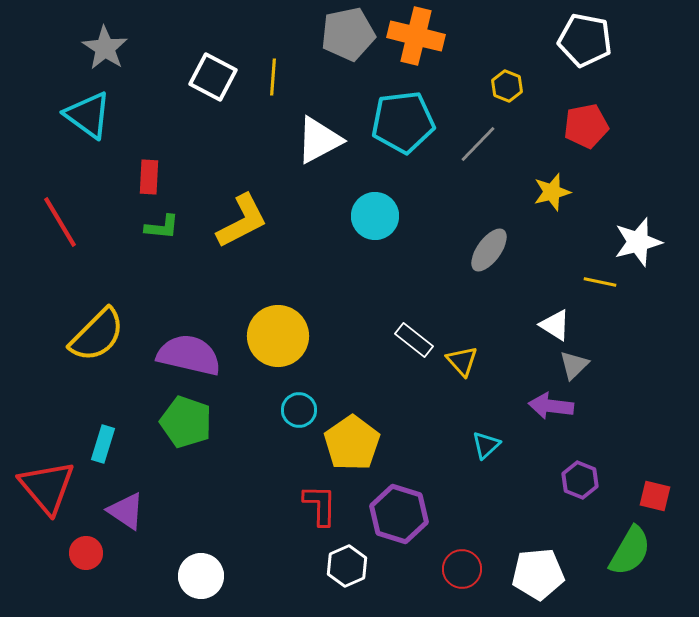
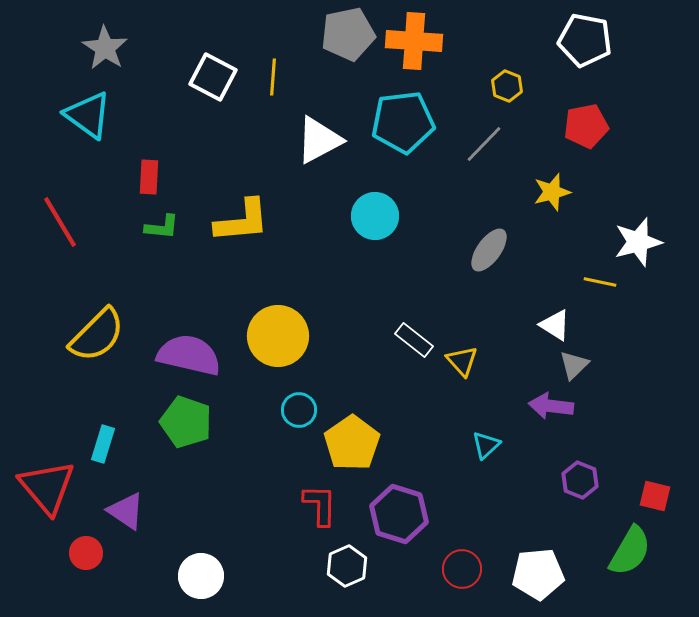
orange cross at (416, 36): moved 2 px left, 5 px down; rotated 10 degrees counterclockwise
gray line at (478, 144): moved 6 px right
yellow L-shape at (242, 221): rotated 22 degrees clockwise
